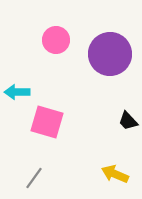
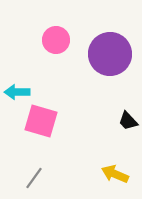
pink square: moved 6 px left, 1 px up
